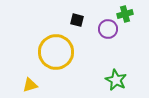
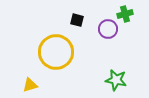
green star: rotated 15 degrees counterclockwise
